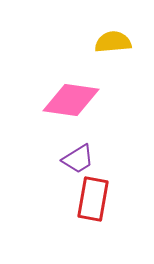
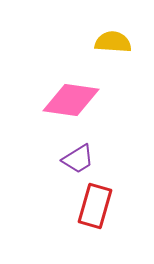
yellow semicircle: rotated 9 degrees clockwise
red rectangle: moved 2 px right, 7 px down; rotated 6 degrees clockwise
